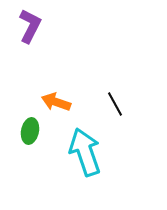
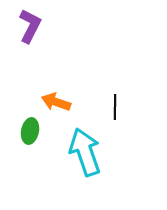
black line: moved 3 px down; rotated 30 degrees clockwise
